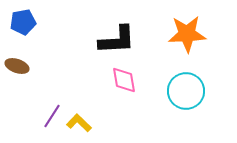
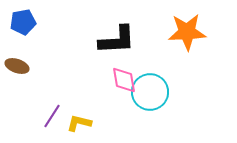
orange star: moved 2 px up
cyan circle: moved 36 px left, 1 px down
yellow L-shape: rotated 30 degrees counterclockwise
